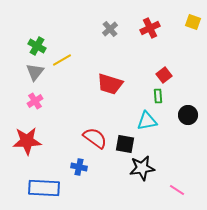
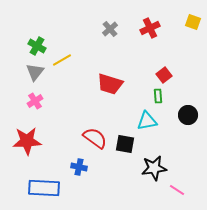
black star: moved 12 px right
